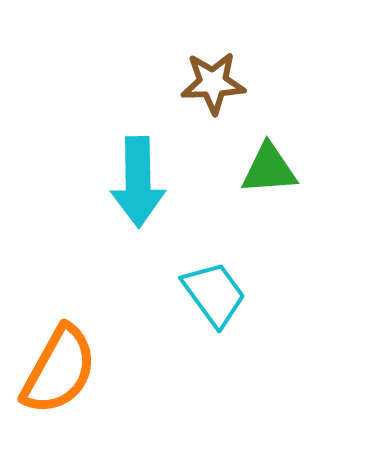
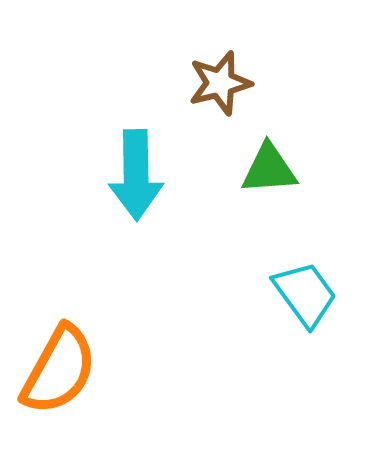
brown star: moved 7 px right; rotated 12 degrees counterclockwise
cyan arrow: moved 2 px left, 7 px up
cyan trapezoid: moved 91 px right
